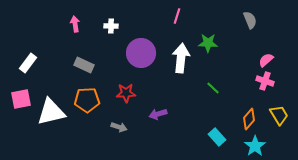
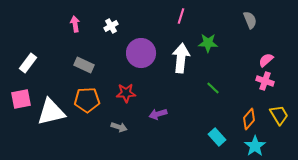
pink line: moved 4 px right
white cross: rotated 32 degrees counterclockwise
